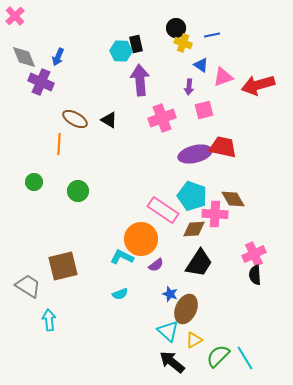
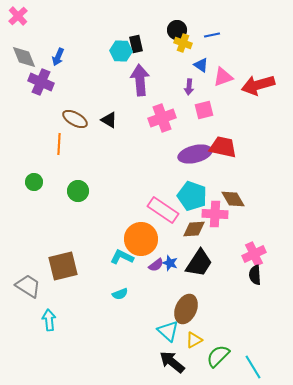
pink cross at (15, 16): moved 3 px right
black circle at (176, 28): moved 1 px right, 2 px down
blue star at (170, 294): moved 31 px up
cyan line at (245, 358): moved 8 px right, 9 px down
